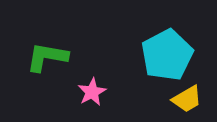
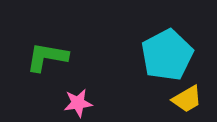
pink star: moved 14 px left, 11 px down; rotated 20 degrees clockwise
